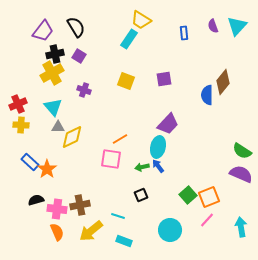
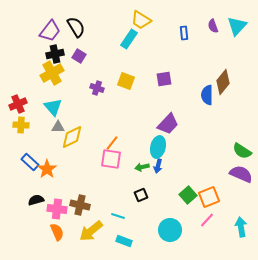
purple trapezoid at (43, 31): moved 7 px right
purple cross at (84, 90): moved 13 px right, 2 px up
orange line at (120, 139): moved 8 px left, 4 px down; rotated 21 degrees counterclockwise
blue arrow at (158, 166): rotated 128 degrees counterclockwise
brown cross at (80, 205): rotated 24 degrees clockwise
